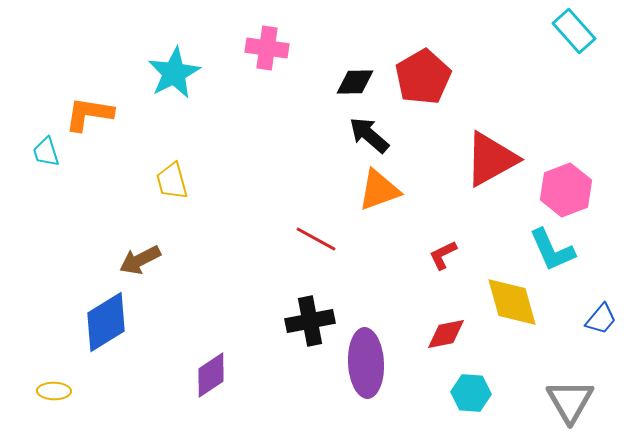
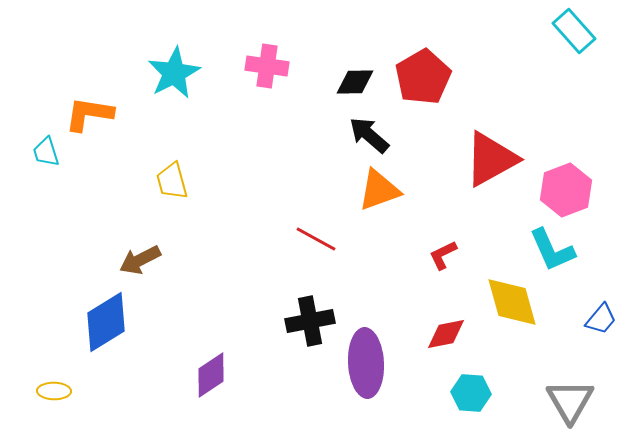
pink cross: moved 18 px down
